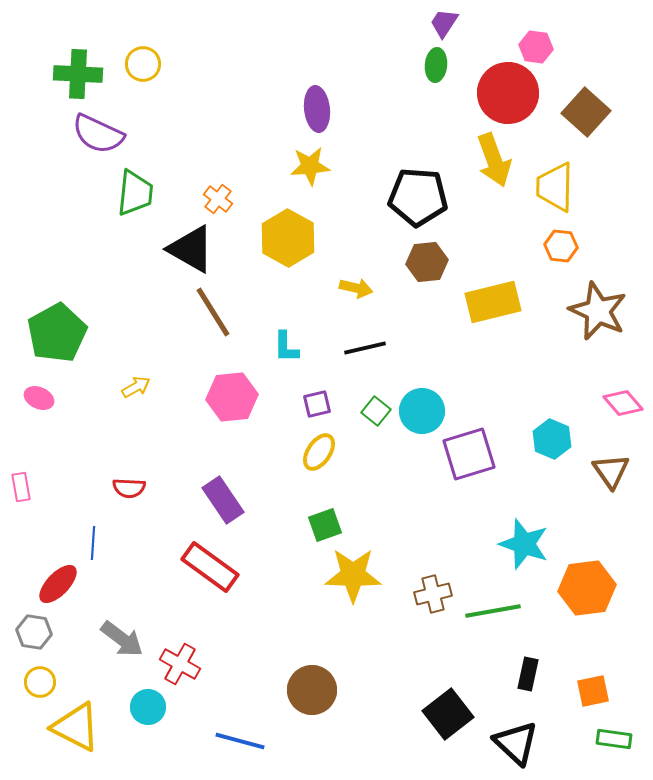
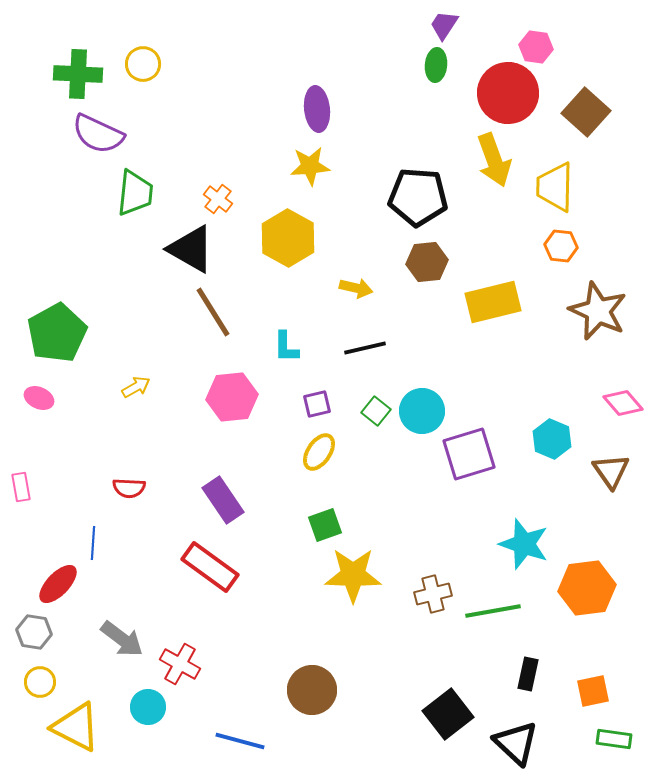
purple trapezoid at (444, 23): moved 2 px down
